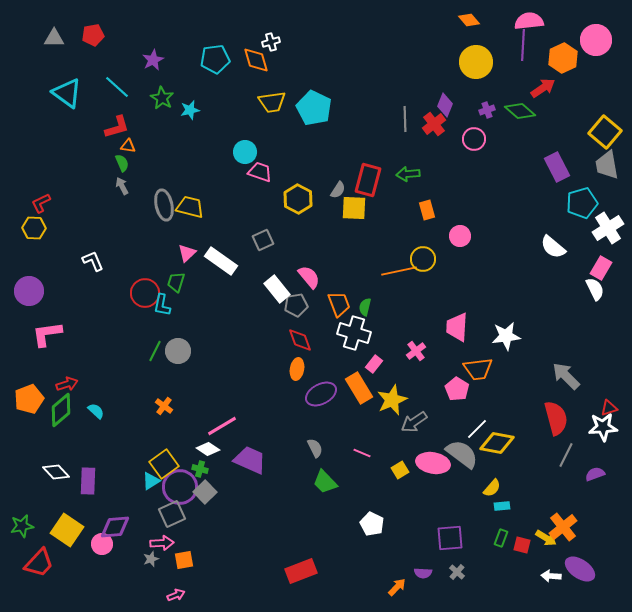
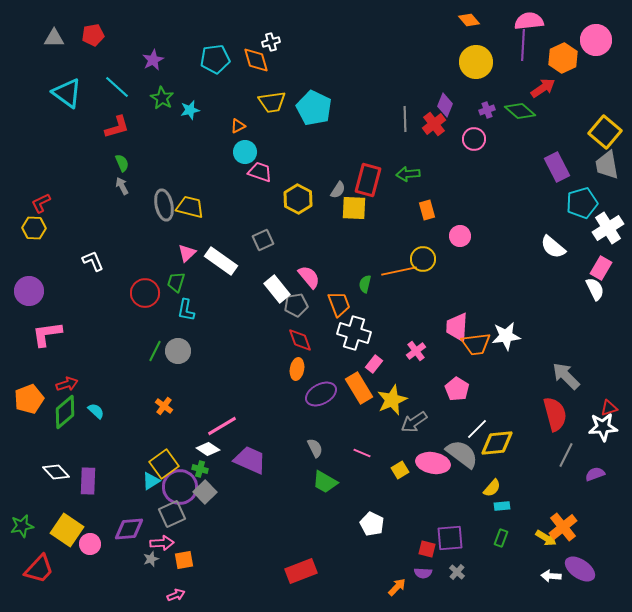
orange triangle at (128, 146): moved 110 px right, 20 px up; rotated 35 degrees counterclockwise
cyan L-shape at (162, 305): moved 24 px right, 5 px down
green semicircle at (365, 307): moved 23 px up
orange trapezoid at (478, 369): moved 2 px left, 25 px up
green diamond at (61, 410): moved 4 px right, 2 px down
red semicircle at (556, 418): moved 1 px left, 4 px up
yellow diamond at (497, 443): rotated 16 degrees counterclockwise
green trapezoid at (325, 482): rotated 16 degrees counterclockwise
purple diamond at (115, 527): moved 14 px right, 2 px down
pink circle at (102, 544): moved 12 px left
red square at (522, 545): moved 95 px left, 4 px down
red trapezoid at (39, 563): moved 6 px down
